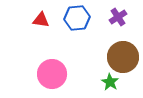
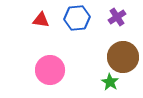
purple cross: moved 1 px left
pink circle: moved 2 px left, 4 px up
